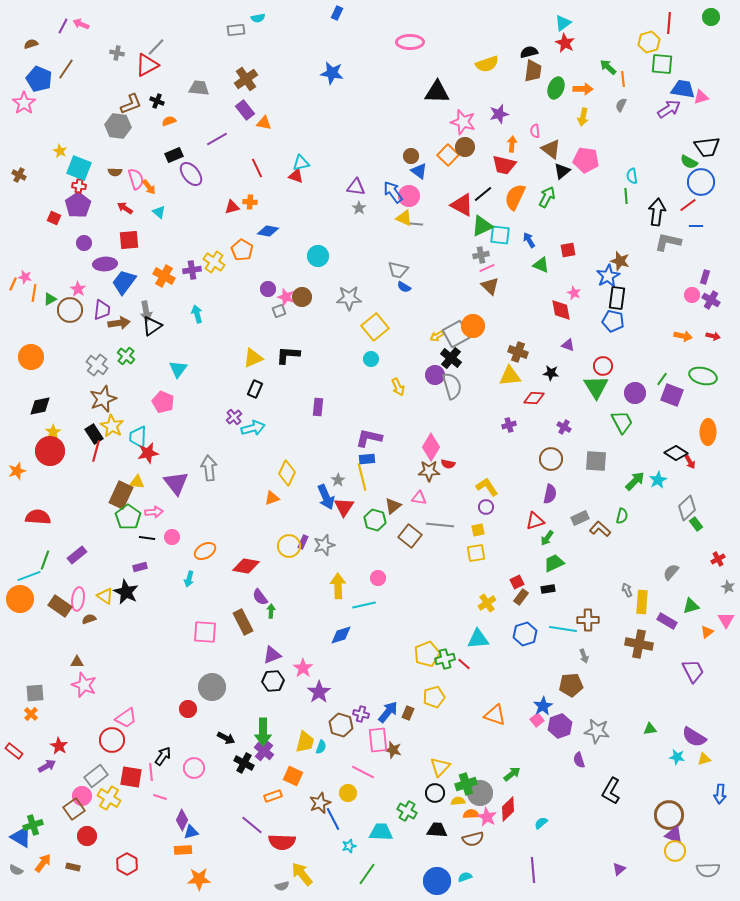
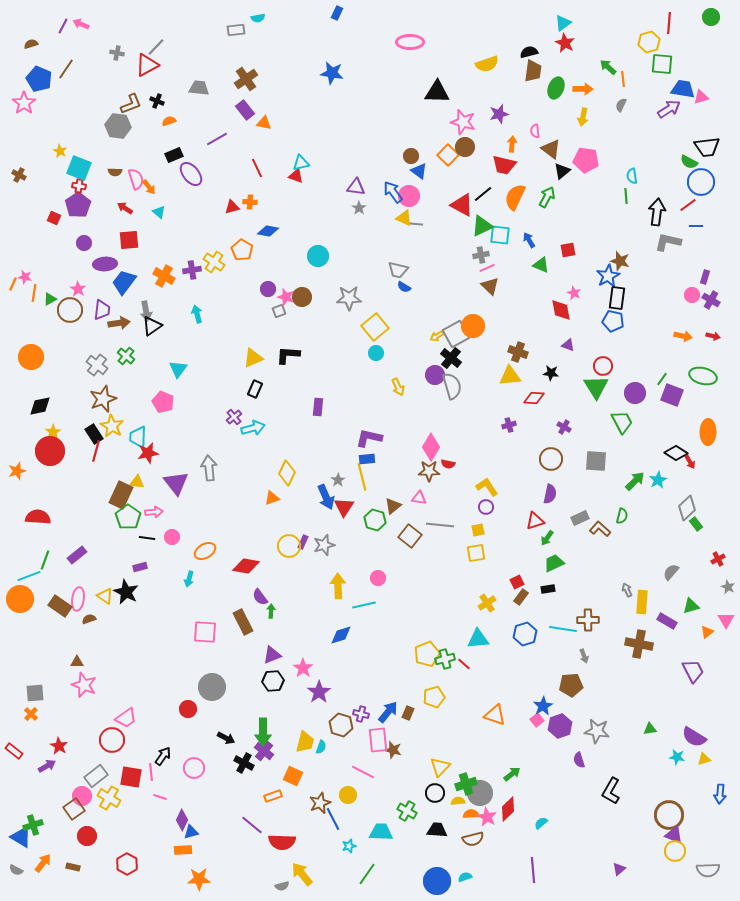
cyan circle at (371, 359): moved 5 px right, 6 px up
yellow circle at (348, 793): moved 2 px down
